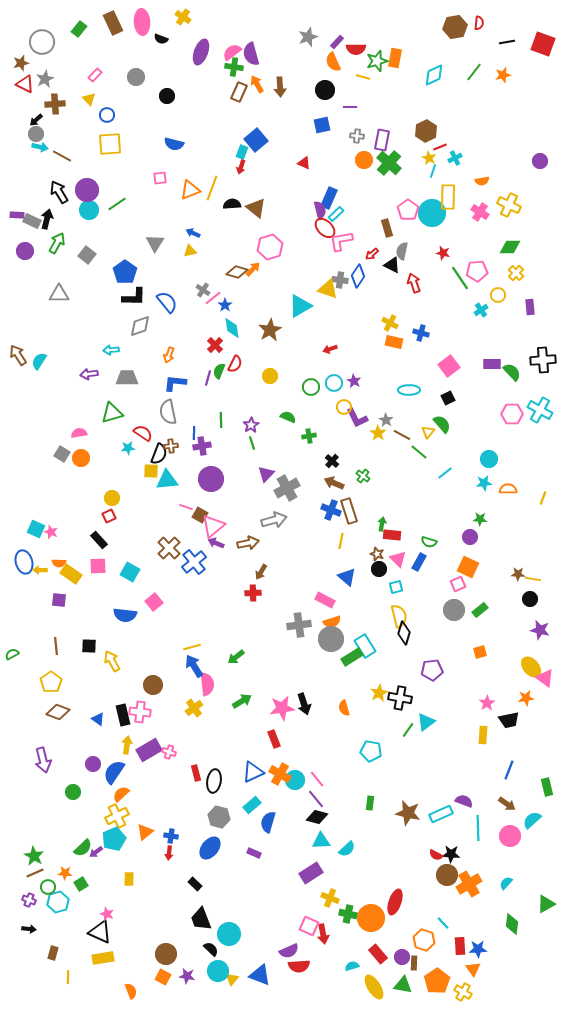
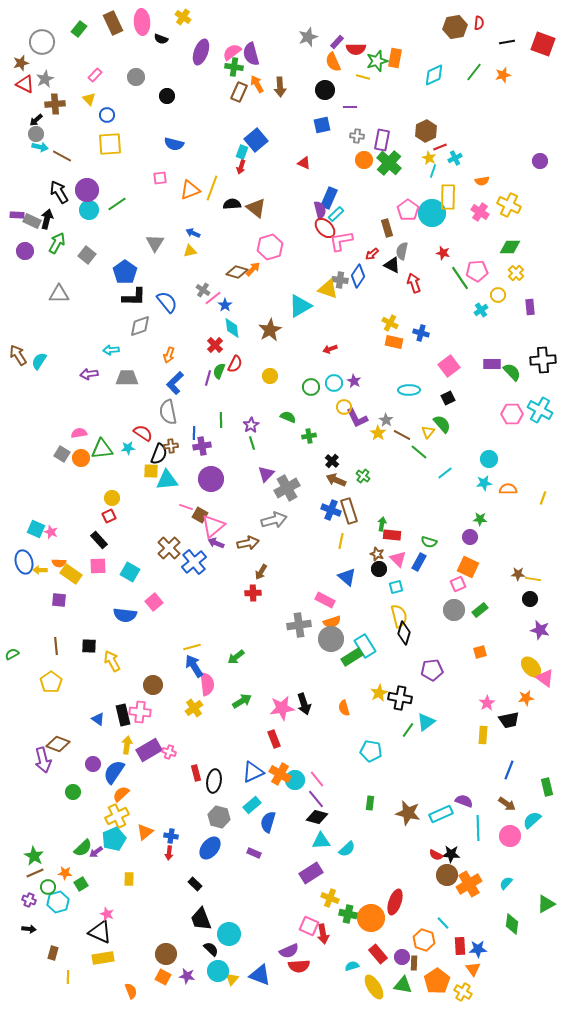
blue L-shape at (175, 383): rotated 50 degrees counterclockwise
green triangle at (112, 413): moved 10 px left, 36 px down; rotated 10 degrees clockwise
brown arrow at (334, 483): moved 2 px right, 3 px up
brown diamond at (58, 712): moved 32 px down
